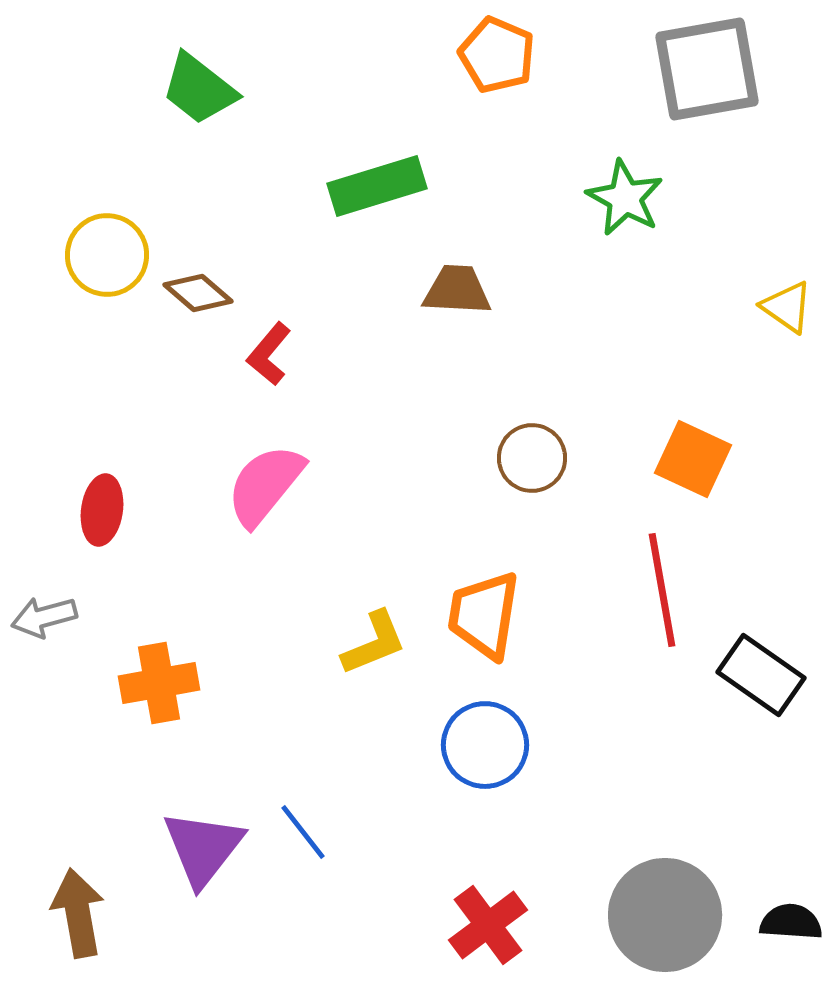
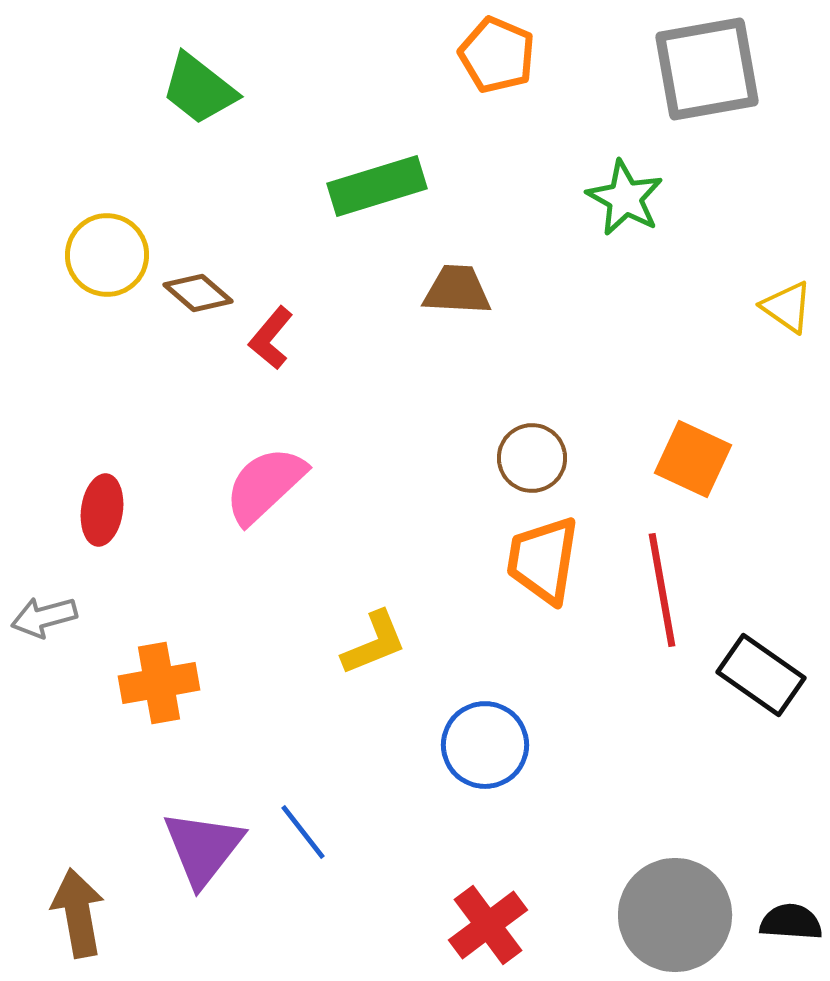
red L-shape: moved 2 px right, 16 px up
pink semicircle: rotated 8 degrees clockwise
orange trapezoid: moved 59 px right, 55 px up
gray circle: moved 10 px right
